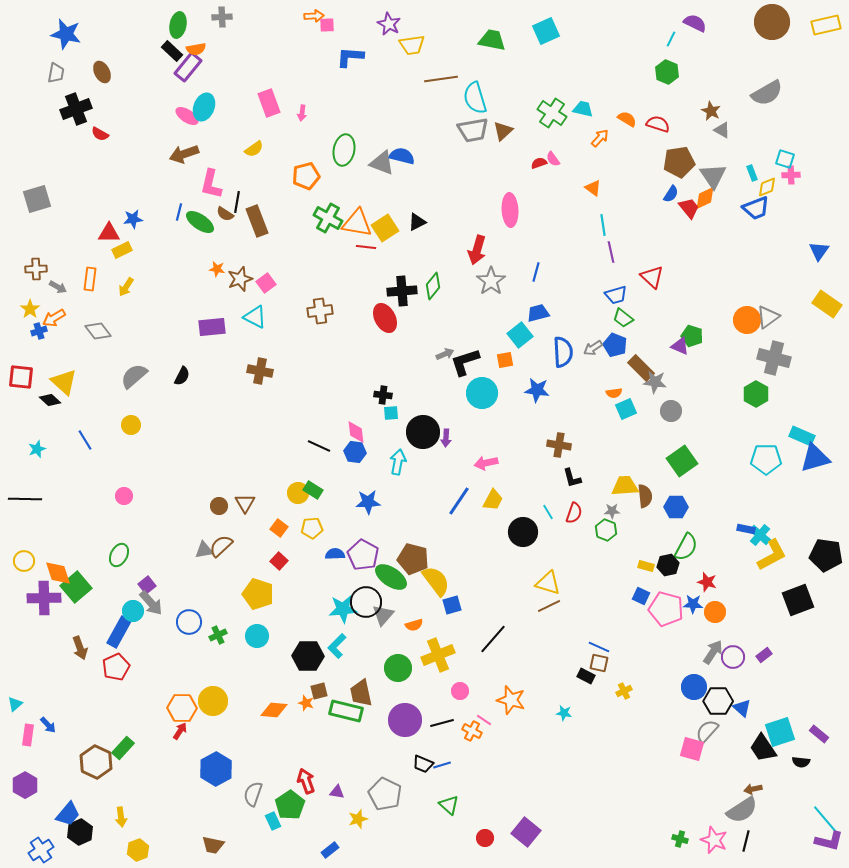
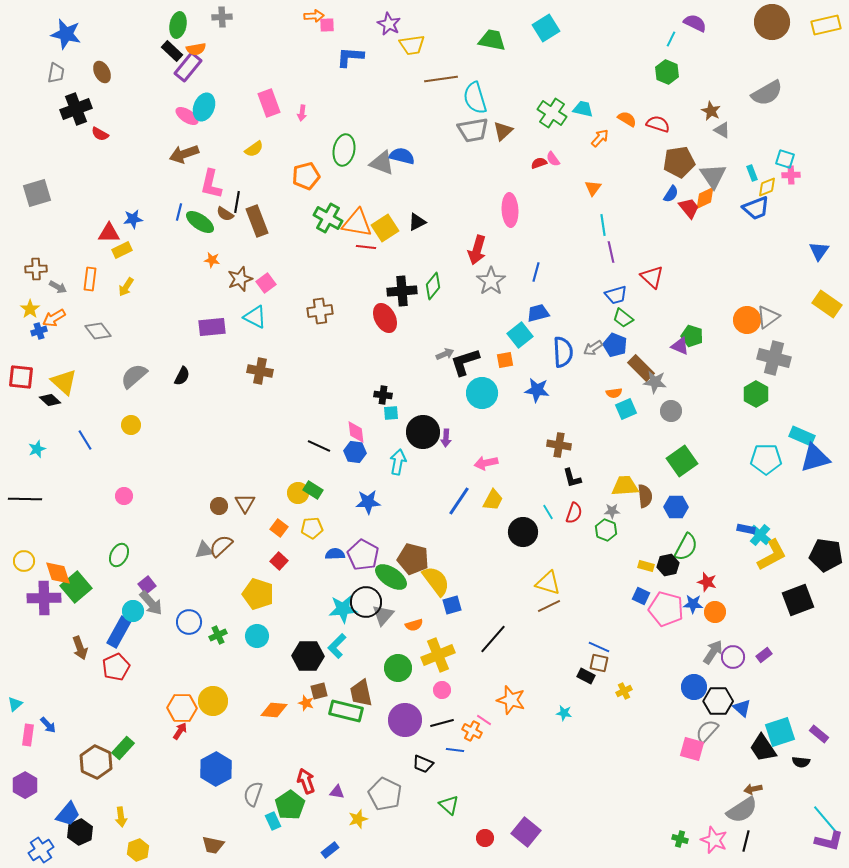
cyan square at (546, 31): moved 3 px up; rotated 8 degrees counterclockwise
orange triangle at (593, 188): rotated 30 degrees clockwise
gray square at (37, 199): moved 6 px up
orange star at (217, 269): moved 5 px left, 9 px up
pink circle at (460, 691): moved 18 px left, 1 px up
blue line at (442, 765): moved 13 px right, 15 px up; rotated 24 degrees clockwise
